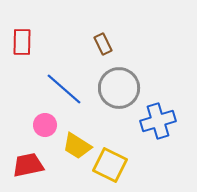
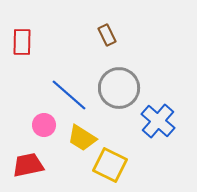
brown rectangle: moved 4 px right, 9 px up
blue line: moved 5 px right, 6 px down
blue cross: rotated 32 degrees counterclockwise
pink circle: moved 1 px left
yellow trapezoid: moved 5 px right, 8 px up
